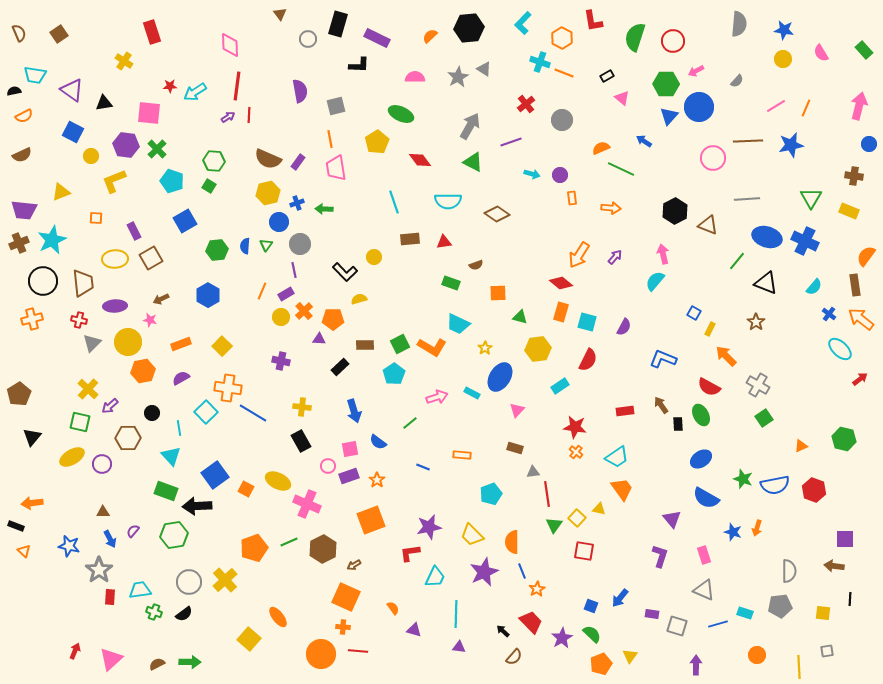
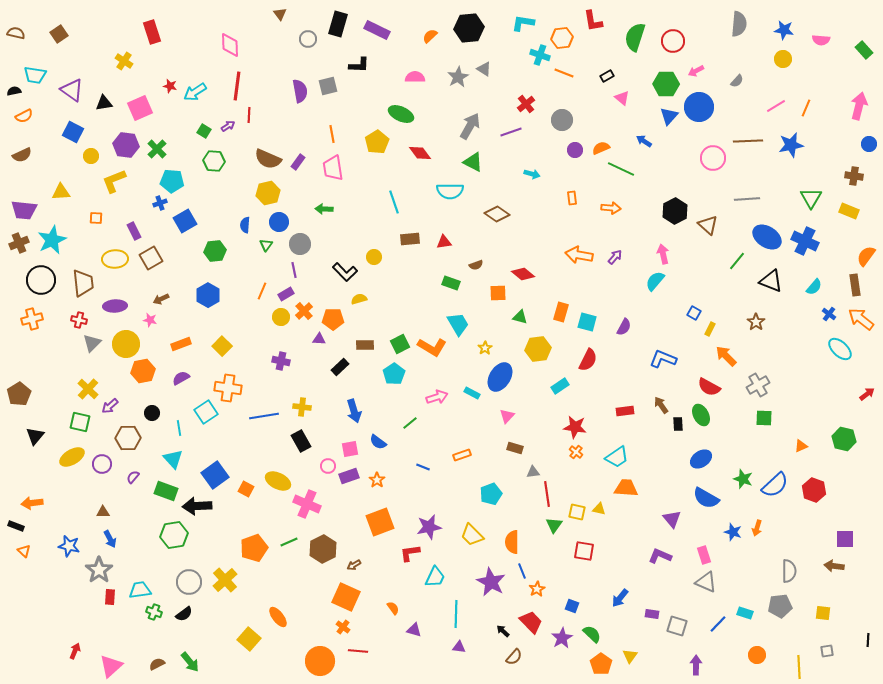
cyan L-shape at (523, 23): rotated 55 degrees clockwise
brown semicircle at (19, 33): moved 3 px left; rotated 54 degrees counterclockwise
purple rectangle at (377, 38): moved 8 px up
orange hexagon at (562, 38): rotated 25 degrees clockwise
pink semicircle at (821, 53): moved 13 px up; rotated 54 degrees counterclockwise
cyan cross at (540, 62): moved 7 px up
red star at (170, 86): rotated 16 degrees clockwise
gray square at (336, 106): moved 8 px left, 20 px up
pink square at (149, 113): moved 9 px left, 5 px up; rotated 30 degrees counterclockwise
purple arrow at (228, 117): moved 9 px down
orange line at (330, 139): moved 2 px right, 5 px up
purple line at (511, 142): moved 10 px up
red diamond at (420, 160): moved 7 px up
pink trapezoid at (336, 168): moved 3 px left
purple circle at (560, 175): moved 15 px right, 25 px up
cyan pentagon at (172, 181): rotated 15 degrees counterclockwise
green square at (209, 186): moved 5 px left, 55 px up
yellow triangle at (61, 192): rotated 18 degrees clockwise
cyan semicircle at (448, 201): moved 2 px right, 10 px up
blue cross at (297, 203): moved 137 px left
brown triangle at (708, 225): rotated 20 degrees clockwise
blue ellipse at (767, 237): rotated 16 degrees clockwise
blue semicircle at (245, 246): moved 21 px up
green hexagon at (217, 250): moved 2 px left, 1 px down
orange arrow at (579, 255): rotated 68 degrees clockwise
black circle at (43, 281): moved 2 px left, 1 px up
red diamond at (561, 283): moved 38 px left, 9 px up
black triangle at (766, 283): moved 5 px right, 2 px up
cyan trapezoid at (458, 324): rotated 145 degrees counterclockwise
yellow circle at (128, 342): moved 2 px left, 2 px down
red arrow at (860, 379): moved 7 px right, 15 px down
gray cross at (758, 385): rotated 30 degrees clockwise
pink triangle at (517, 410): moved 10 px left, 6 px down
cyan square at (206, 412): rotated 10 degrees clockwise
blue line at (253, 413): moved 11 px right, 3 px down; rotated 40 degrees counterclockwise
green square at (764, 418): rotated 36 degrees clockwise
black triangle at (32, 437): moved 3 px right, 1 px up
orange rectangle at (462, 455): rotated 24 degrees counterclockwise
cyan triangle at (171, 456): moved 2 px right, 3 px down
blue semicircle at (775, 485): rotated 32 degrees counterclockwise
orange trapezoid at (622, 489): moved 4 px right, 1 px up; rotated 50 degrees counterclockwise
yellow square at (577, 518): moved 6 px up; rotated 30 degrees counterclockwise
orange square at (371, 520): moved 9 px right, 2 px down
purple semicircle at (133, 531): moved 54 px up
purple L-shape at (660, 556): rotated 85 degrees counterclockwise
purple star at (484, 572): moved 7 px right, 10 px down; rotated 20 degrees counterclockwise
gray triangle at (704, 590): moved 2 px right, 8 px up
black line at (850, 599): moved 18 px right, 41 px down
blue square at (591, 606): moved 19 px left
blue line at (718, 624): rotated 30 degrees counterclockwise
orange cross at (343, 627): rotated 32 degrees clockwise
orange circle at (321, 654): moved 1 px left, 7 px down
pink triangle at (111, 659): moved 7 px down
green arrow at (190, 662): rotated 50 degrees clockwise
orange pentagon at (601, 664): rotated 15 degrees counterclockwise
